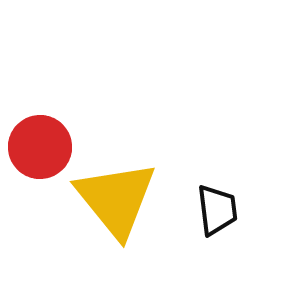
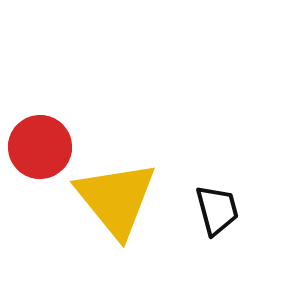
black trapezoid: rotated 8 degrees counterclockwise
